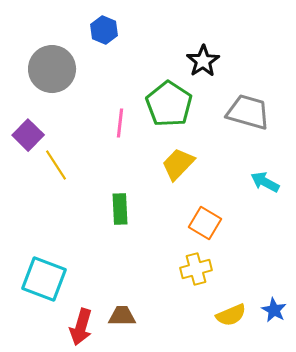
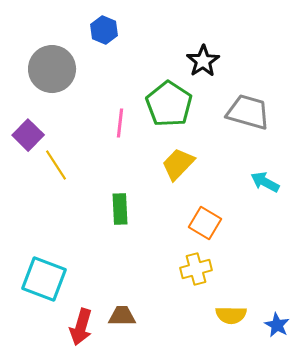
blue star: moved 3 px right, 15 px down
yellow semicircle: rotated 24 degrees clockwise
